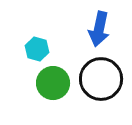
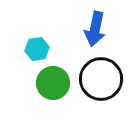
blue arrow: moved 4 px left
cyan hexagon: rotated 25 degrees counterclockwise
